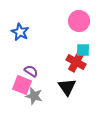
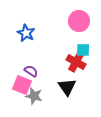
blue star: moved 6 px right, 1 px down
